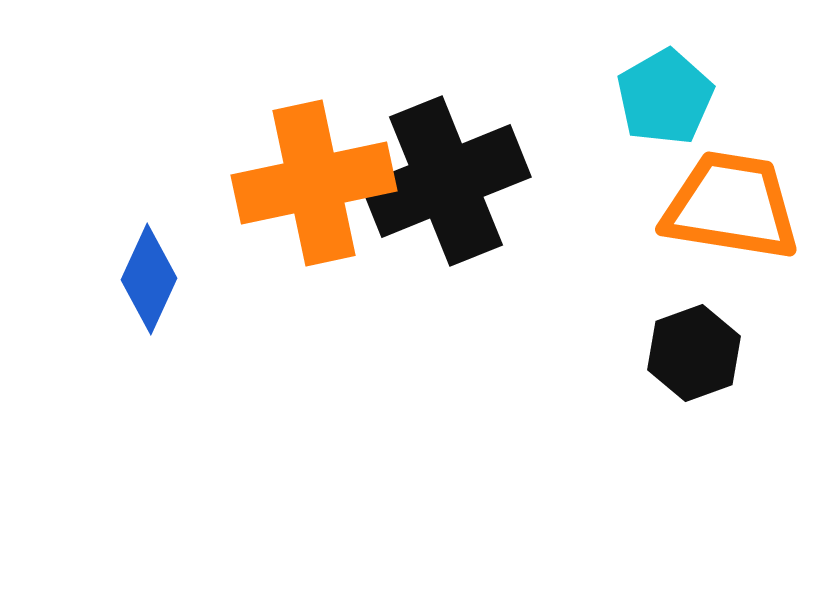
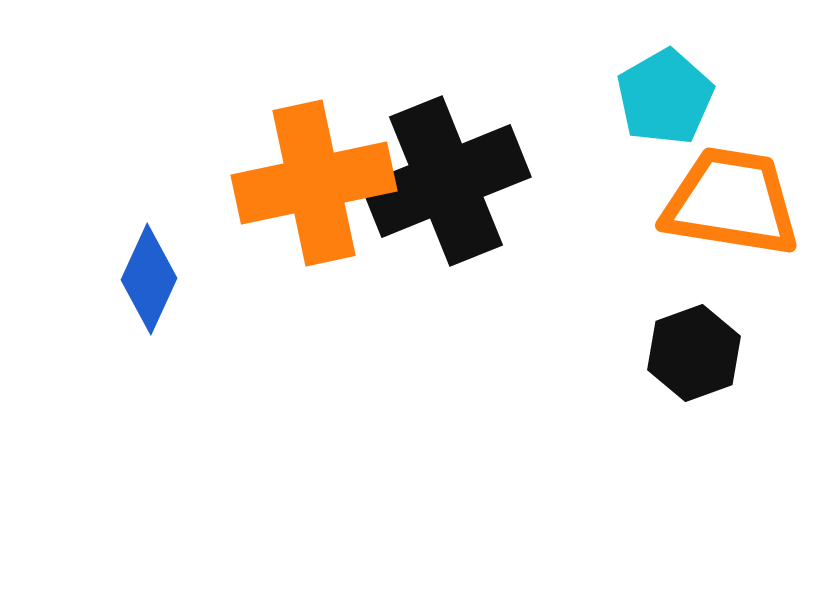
orange trapezoid: moved 4 px up
